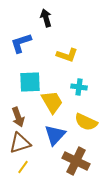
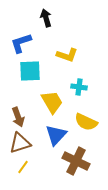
cyan square: moved 11 px up
blue triangle: moved 1 px right
